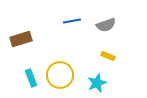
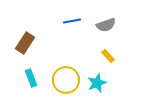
brown rectangle: moved 4 px right, 4 px down; rotated 40 degrees counterclockwise
yellow rectangle: rotated 24 degrees clockwise
yellow circle: moved 6 px right, 5 px down
